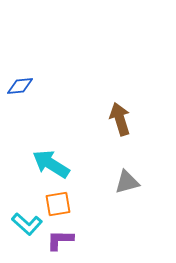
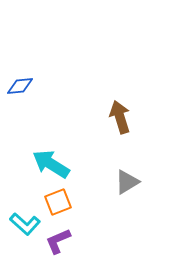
brown arrow: moved 2 px up
gray triangle: rotated 16 degrees counterclockwise
orange square: moved 2 px up; rotated 12 degrees counterclockwise
cyan L-shape: moved 2 px left
purple L-shape: moved 2 px left, 1 px down; rotated 24 degrees counterclockwise
